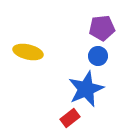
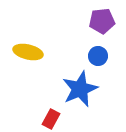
purple pentagon: moved 7 px up
blue star: moved 6 px left
red rectangle: moved 19 px left, 1 px down; rotated 24 degrees counterclockwise
